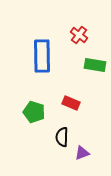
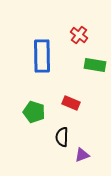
purple triangle: moved 2 px down
